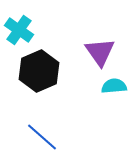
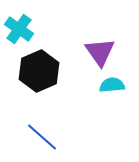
cyan cross: moved 1 px up
cyan semicircle: moved 2 px left, 1 px up
